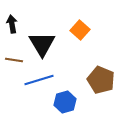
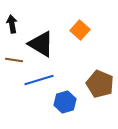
black triangle: moved 1 px left; rotated 28 degrees counterclockwise
brown pentagon: moved 1 px left, 4 px down
